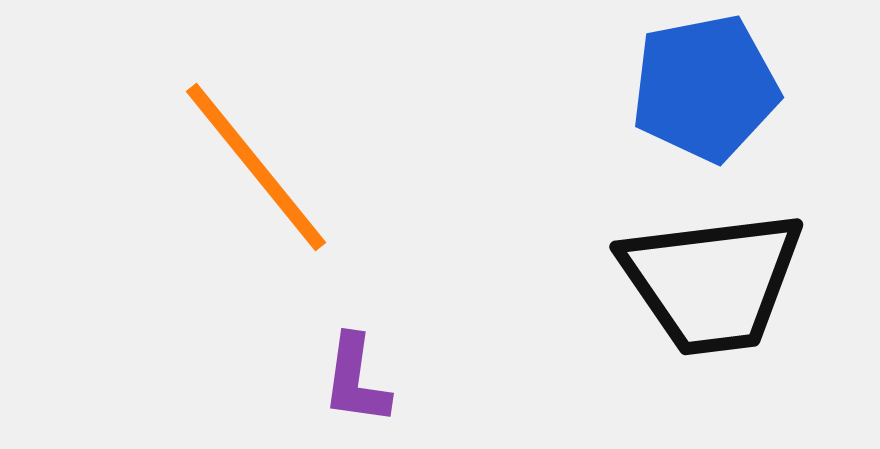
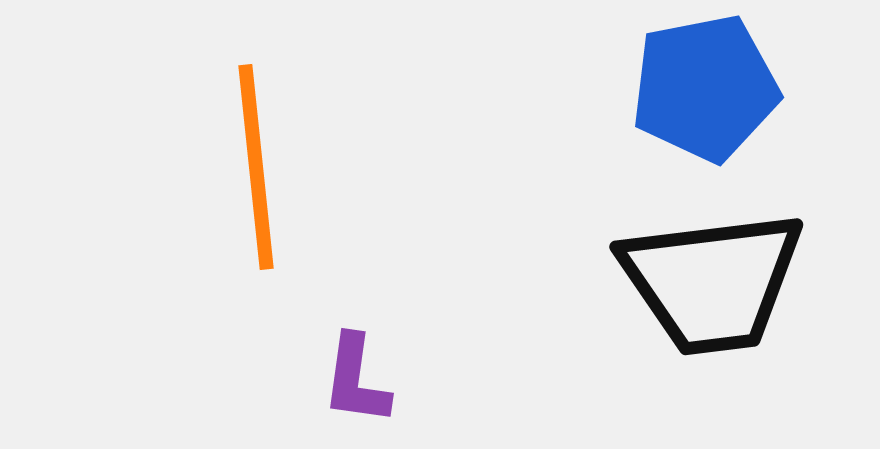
orange line: rotated 33 degrees clockwise
